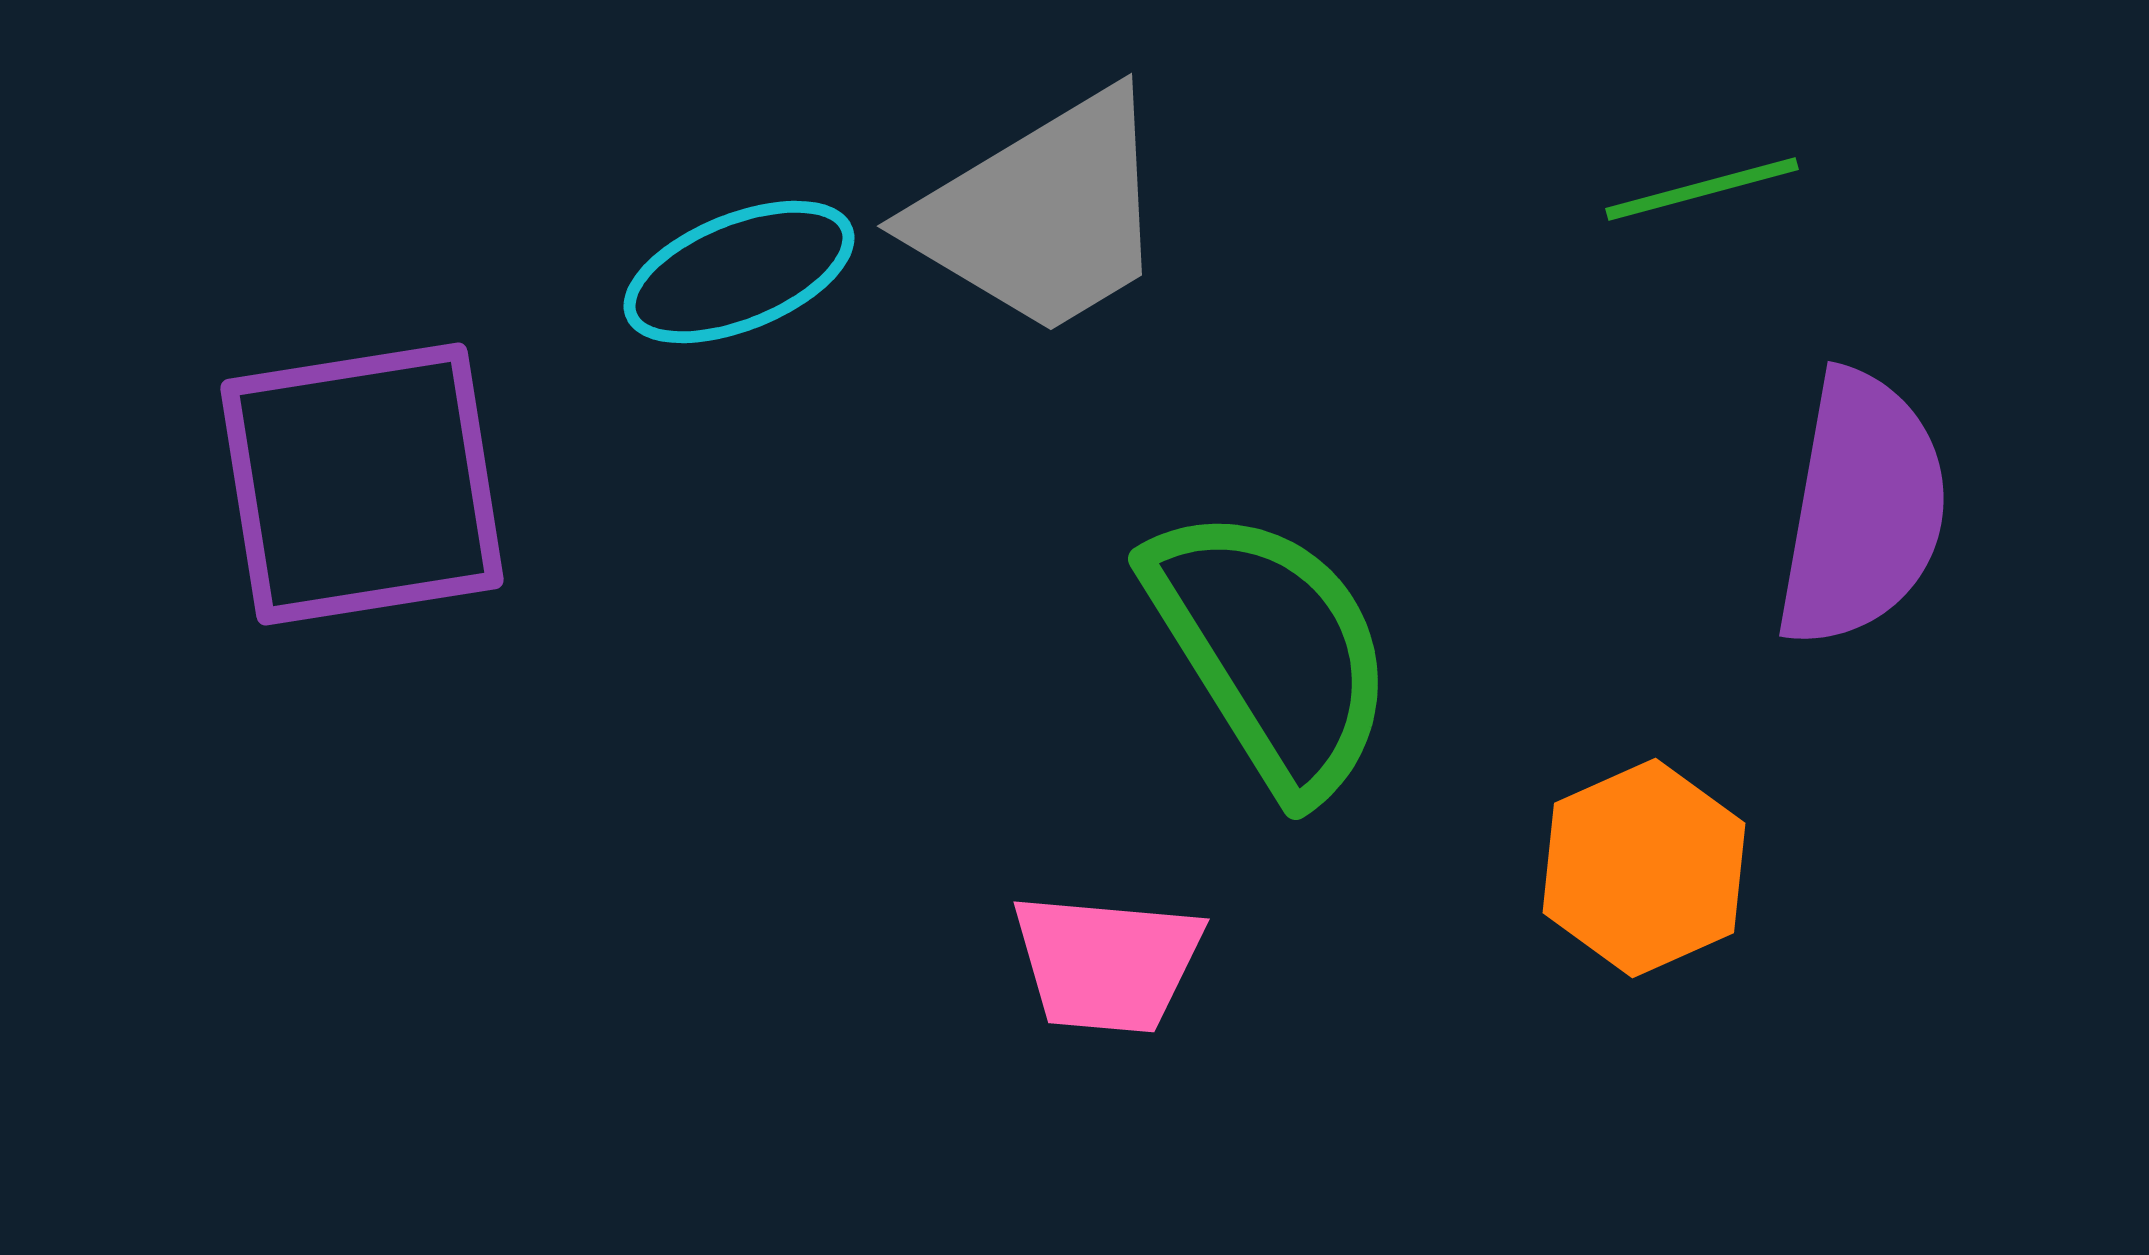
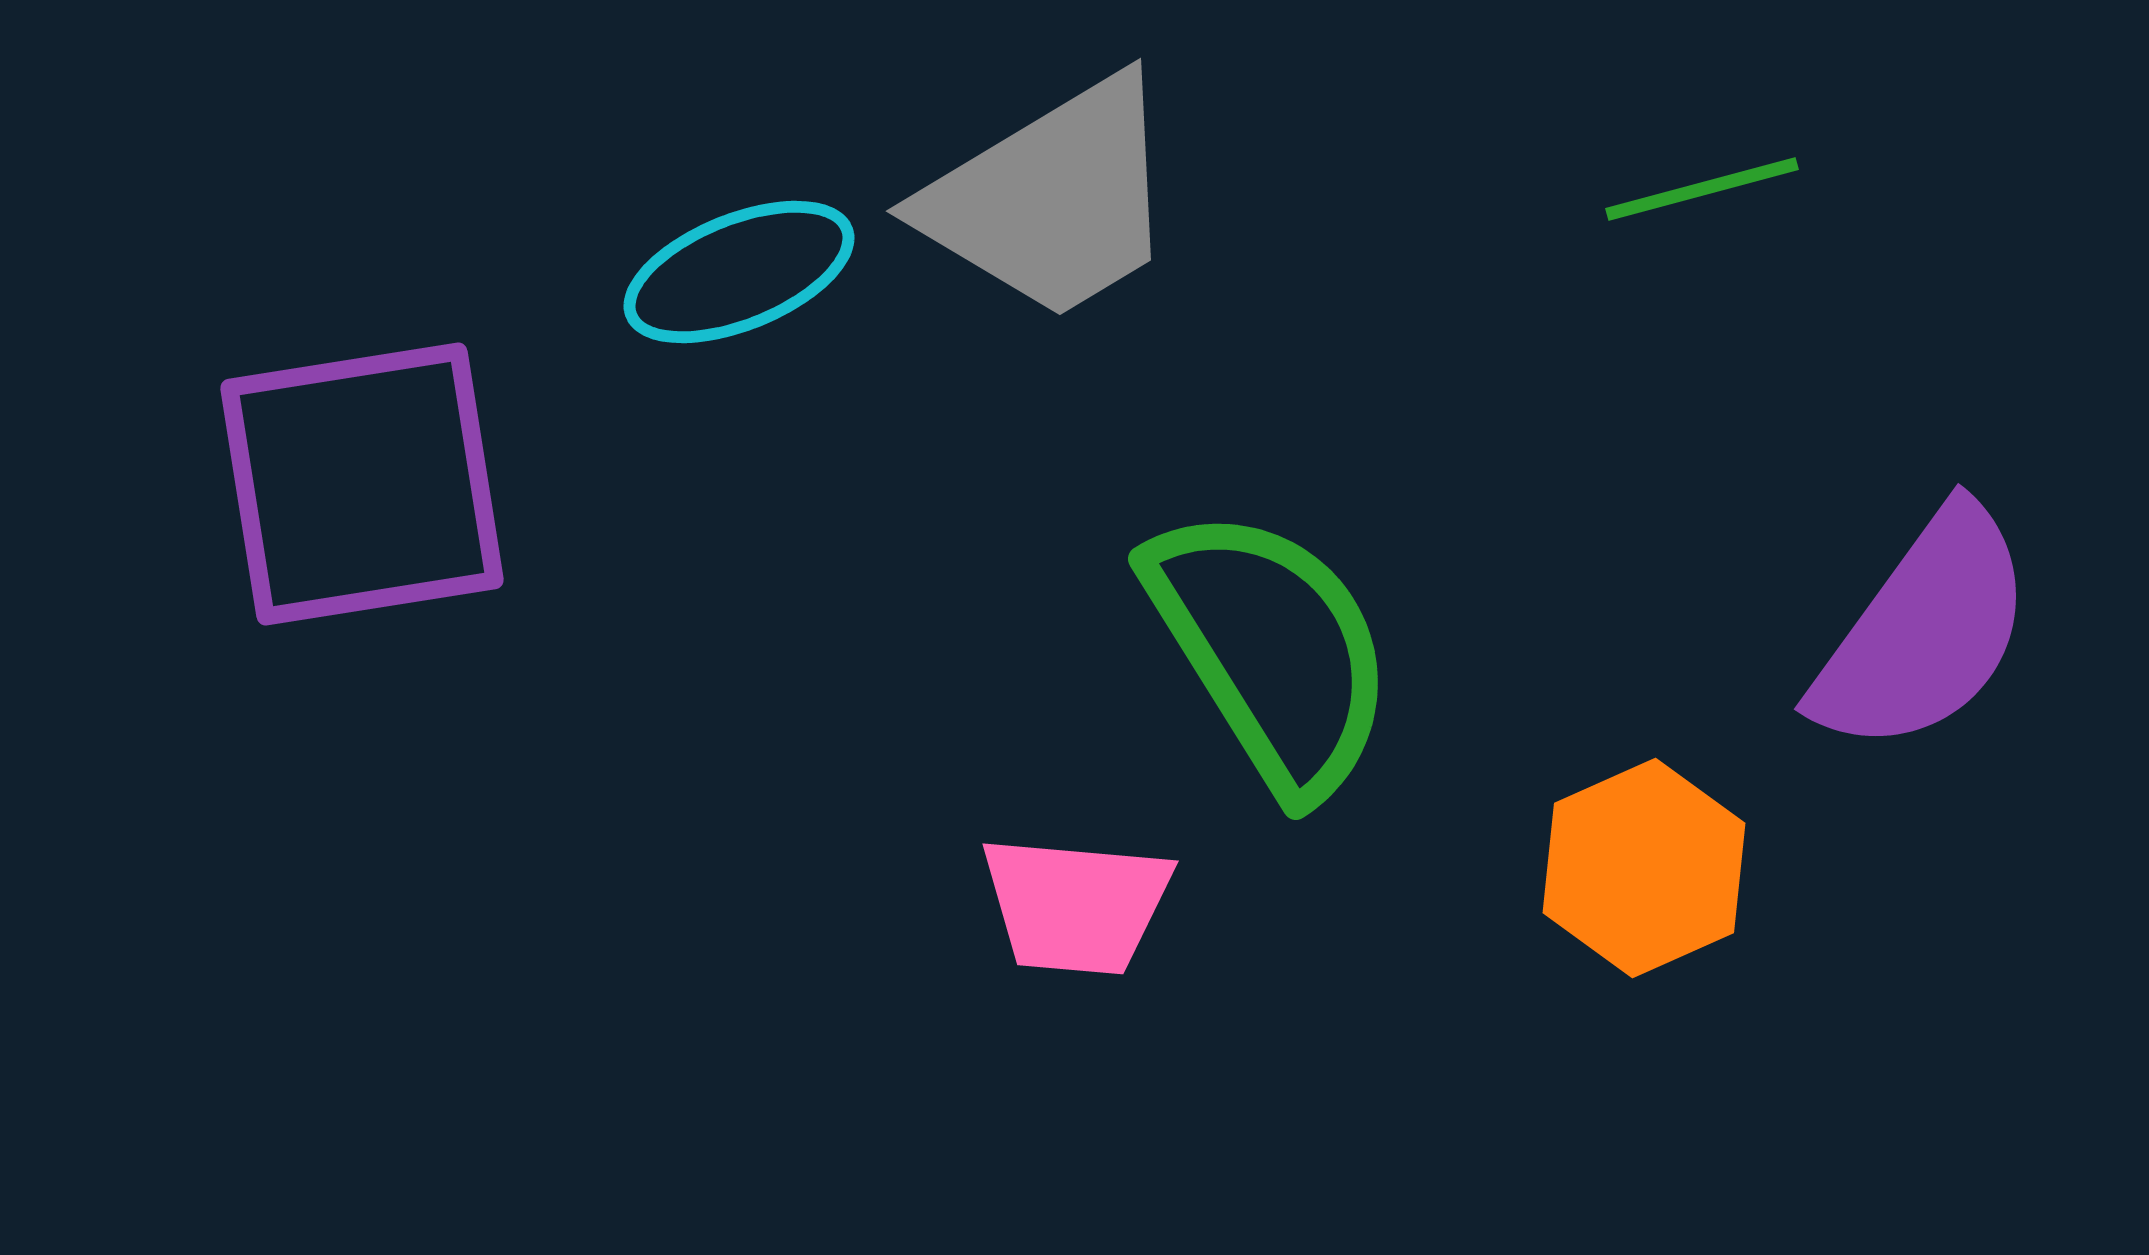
gray trapezoid: moved 9 px right, 15 px up
purple semicircle: moved 62 px right, 122 px down; rotated 26 degrees clockwise
pink trapezoid: moved 31 px left, 58 px up
